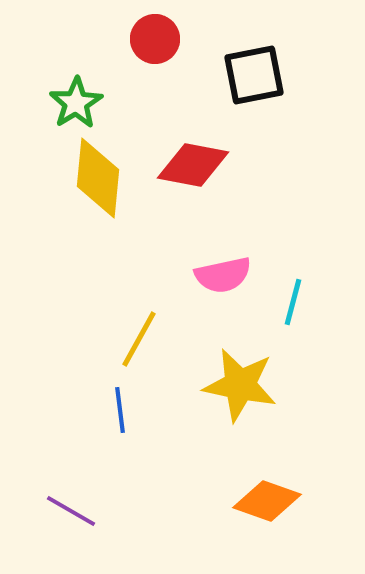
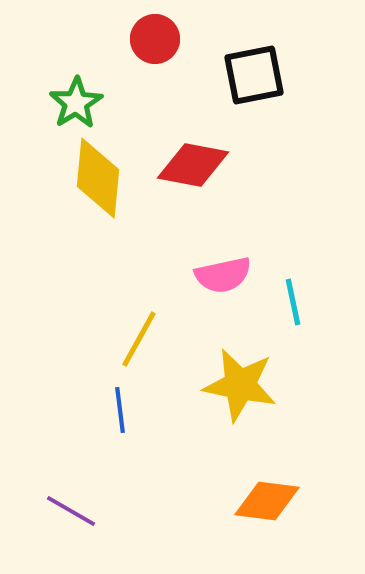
cyan line: rotated 27 degrees counterclockwise
orange diamond: rotated 12 degrees counterclockwise
